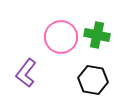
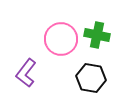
pink circle: moved 2 px down
black hexagon: moved 2 px left, 2 px up
